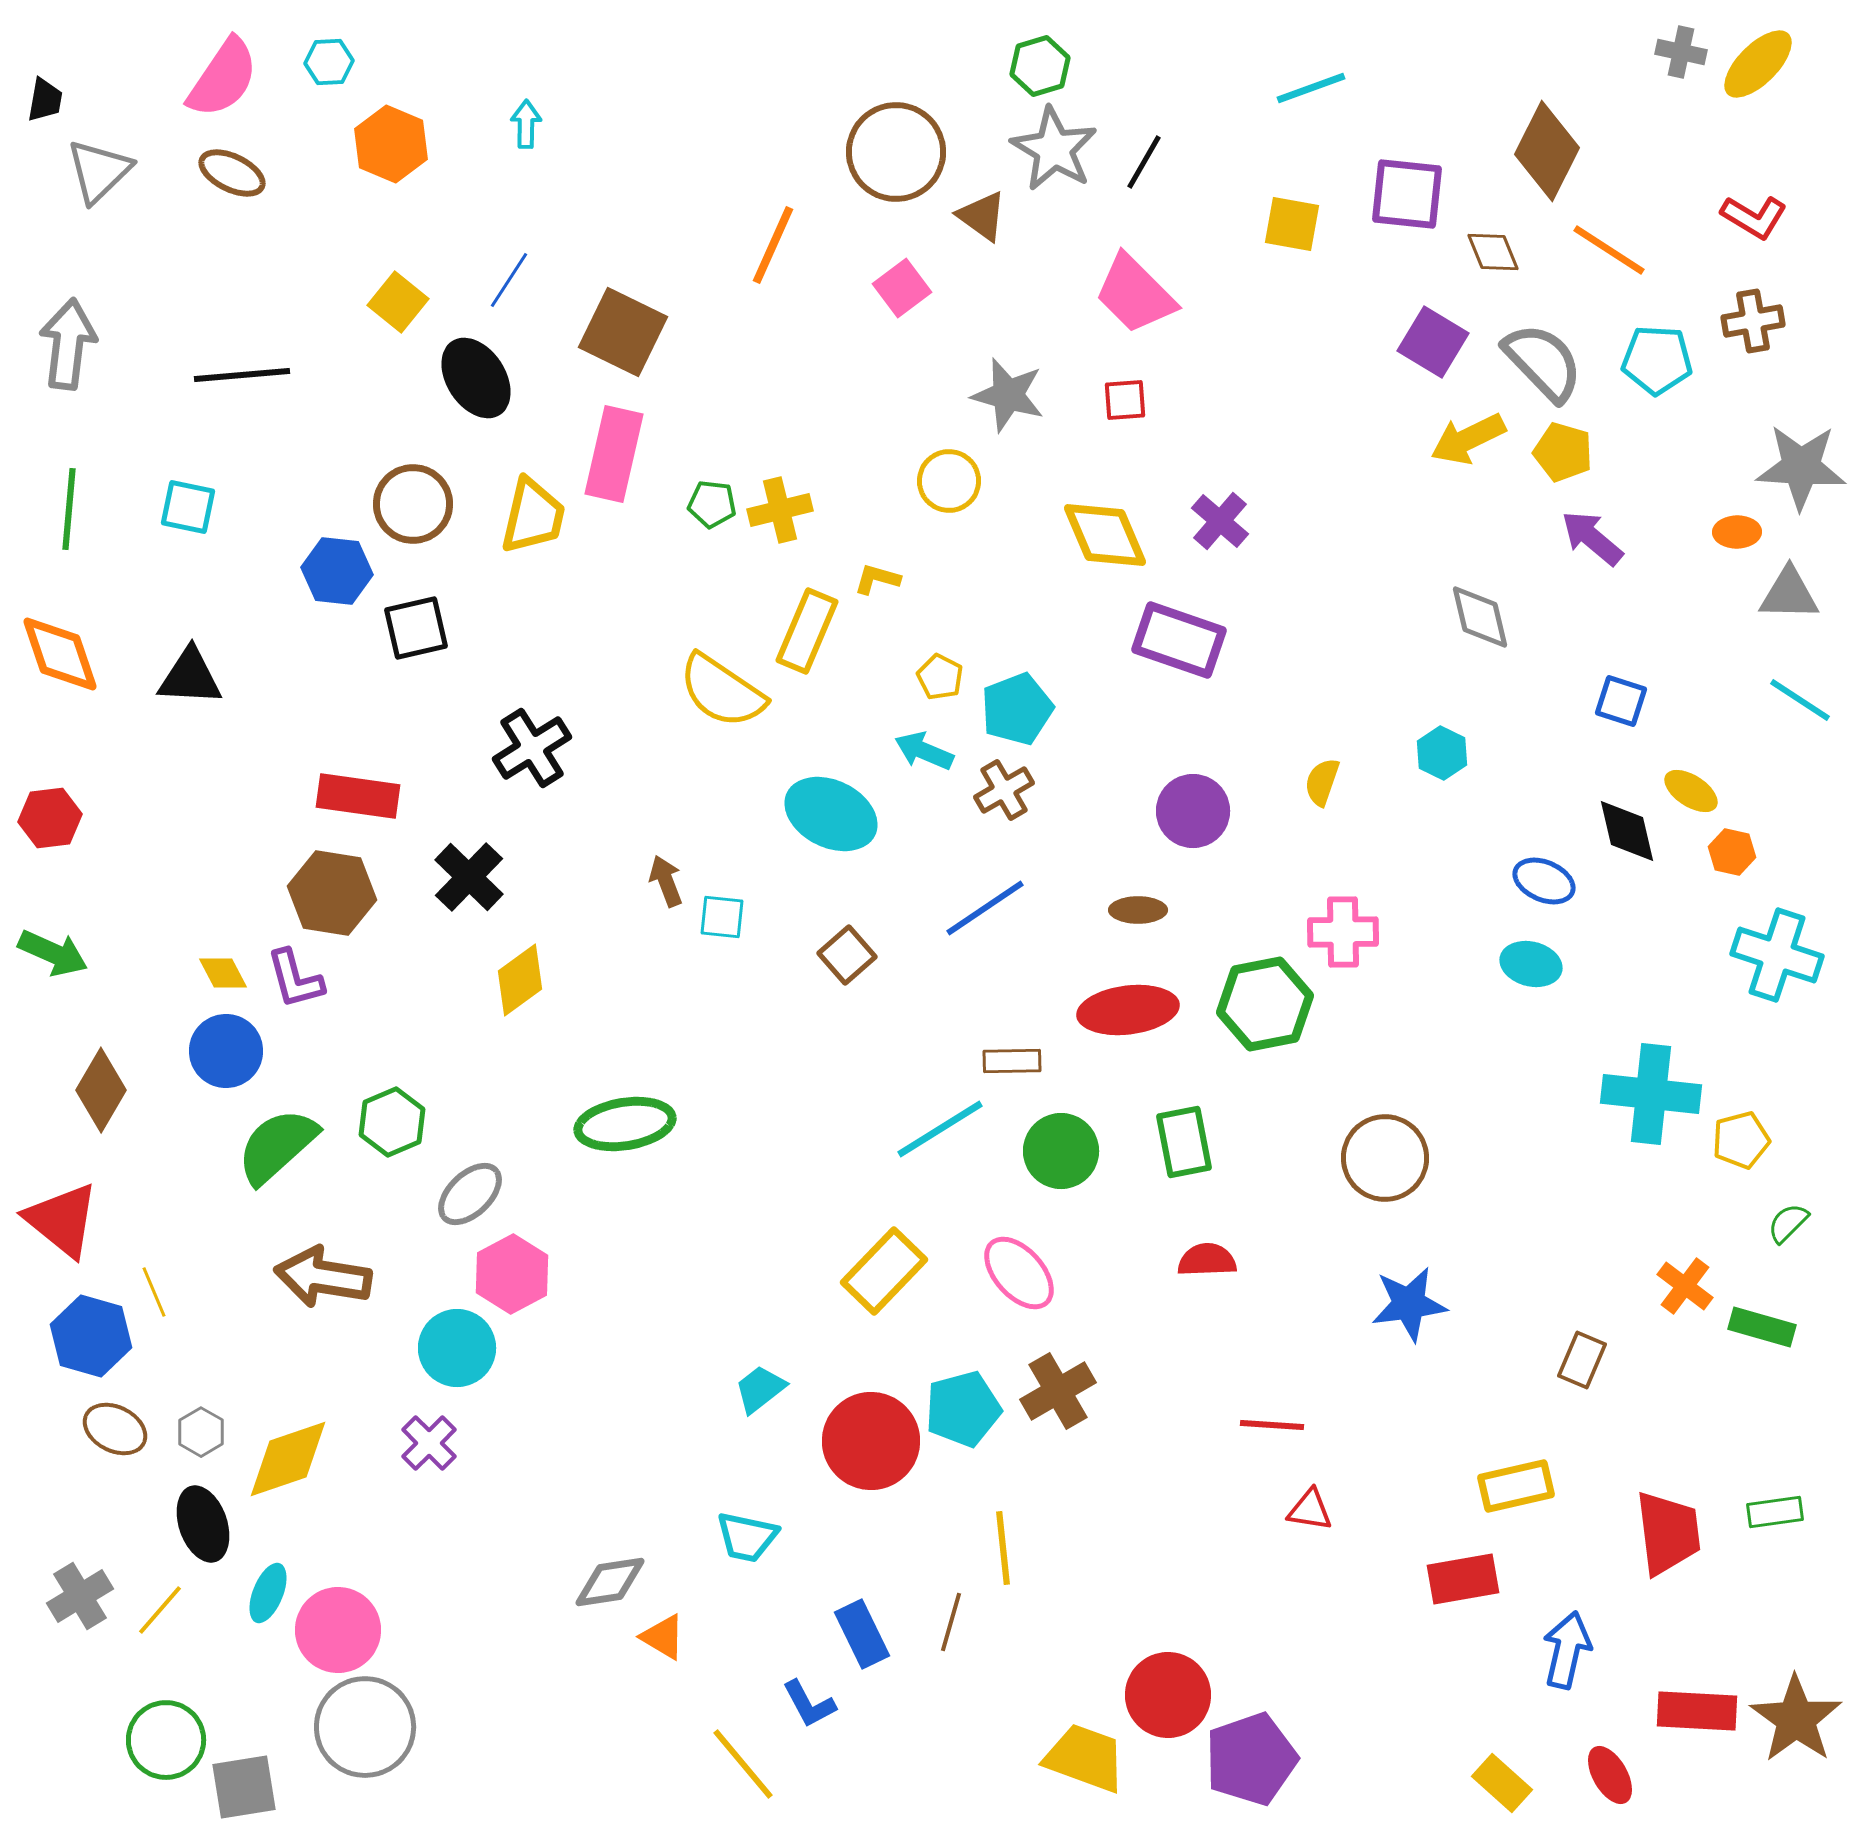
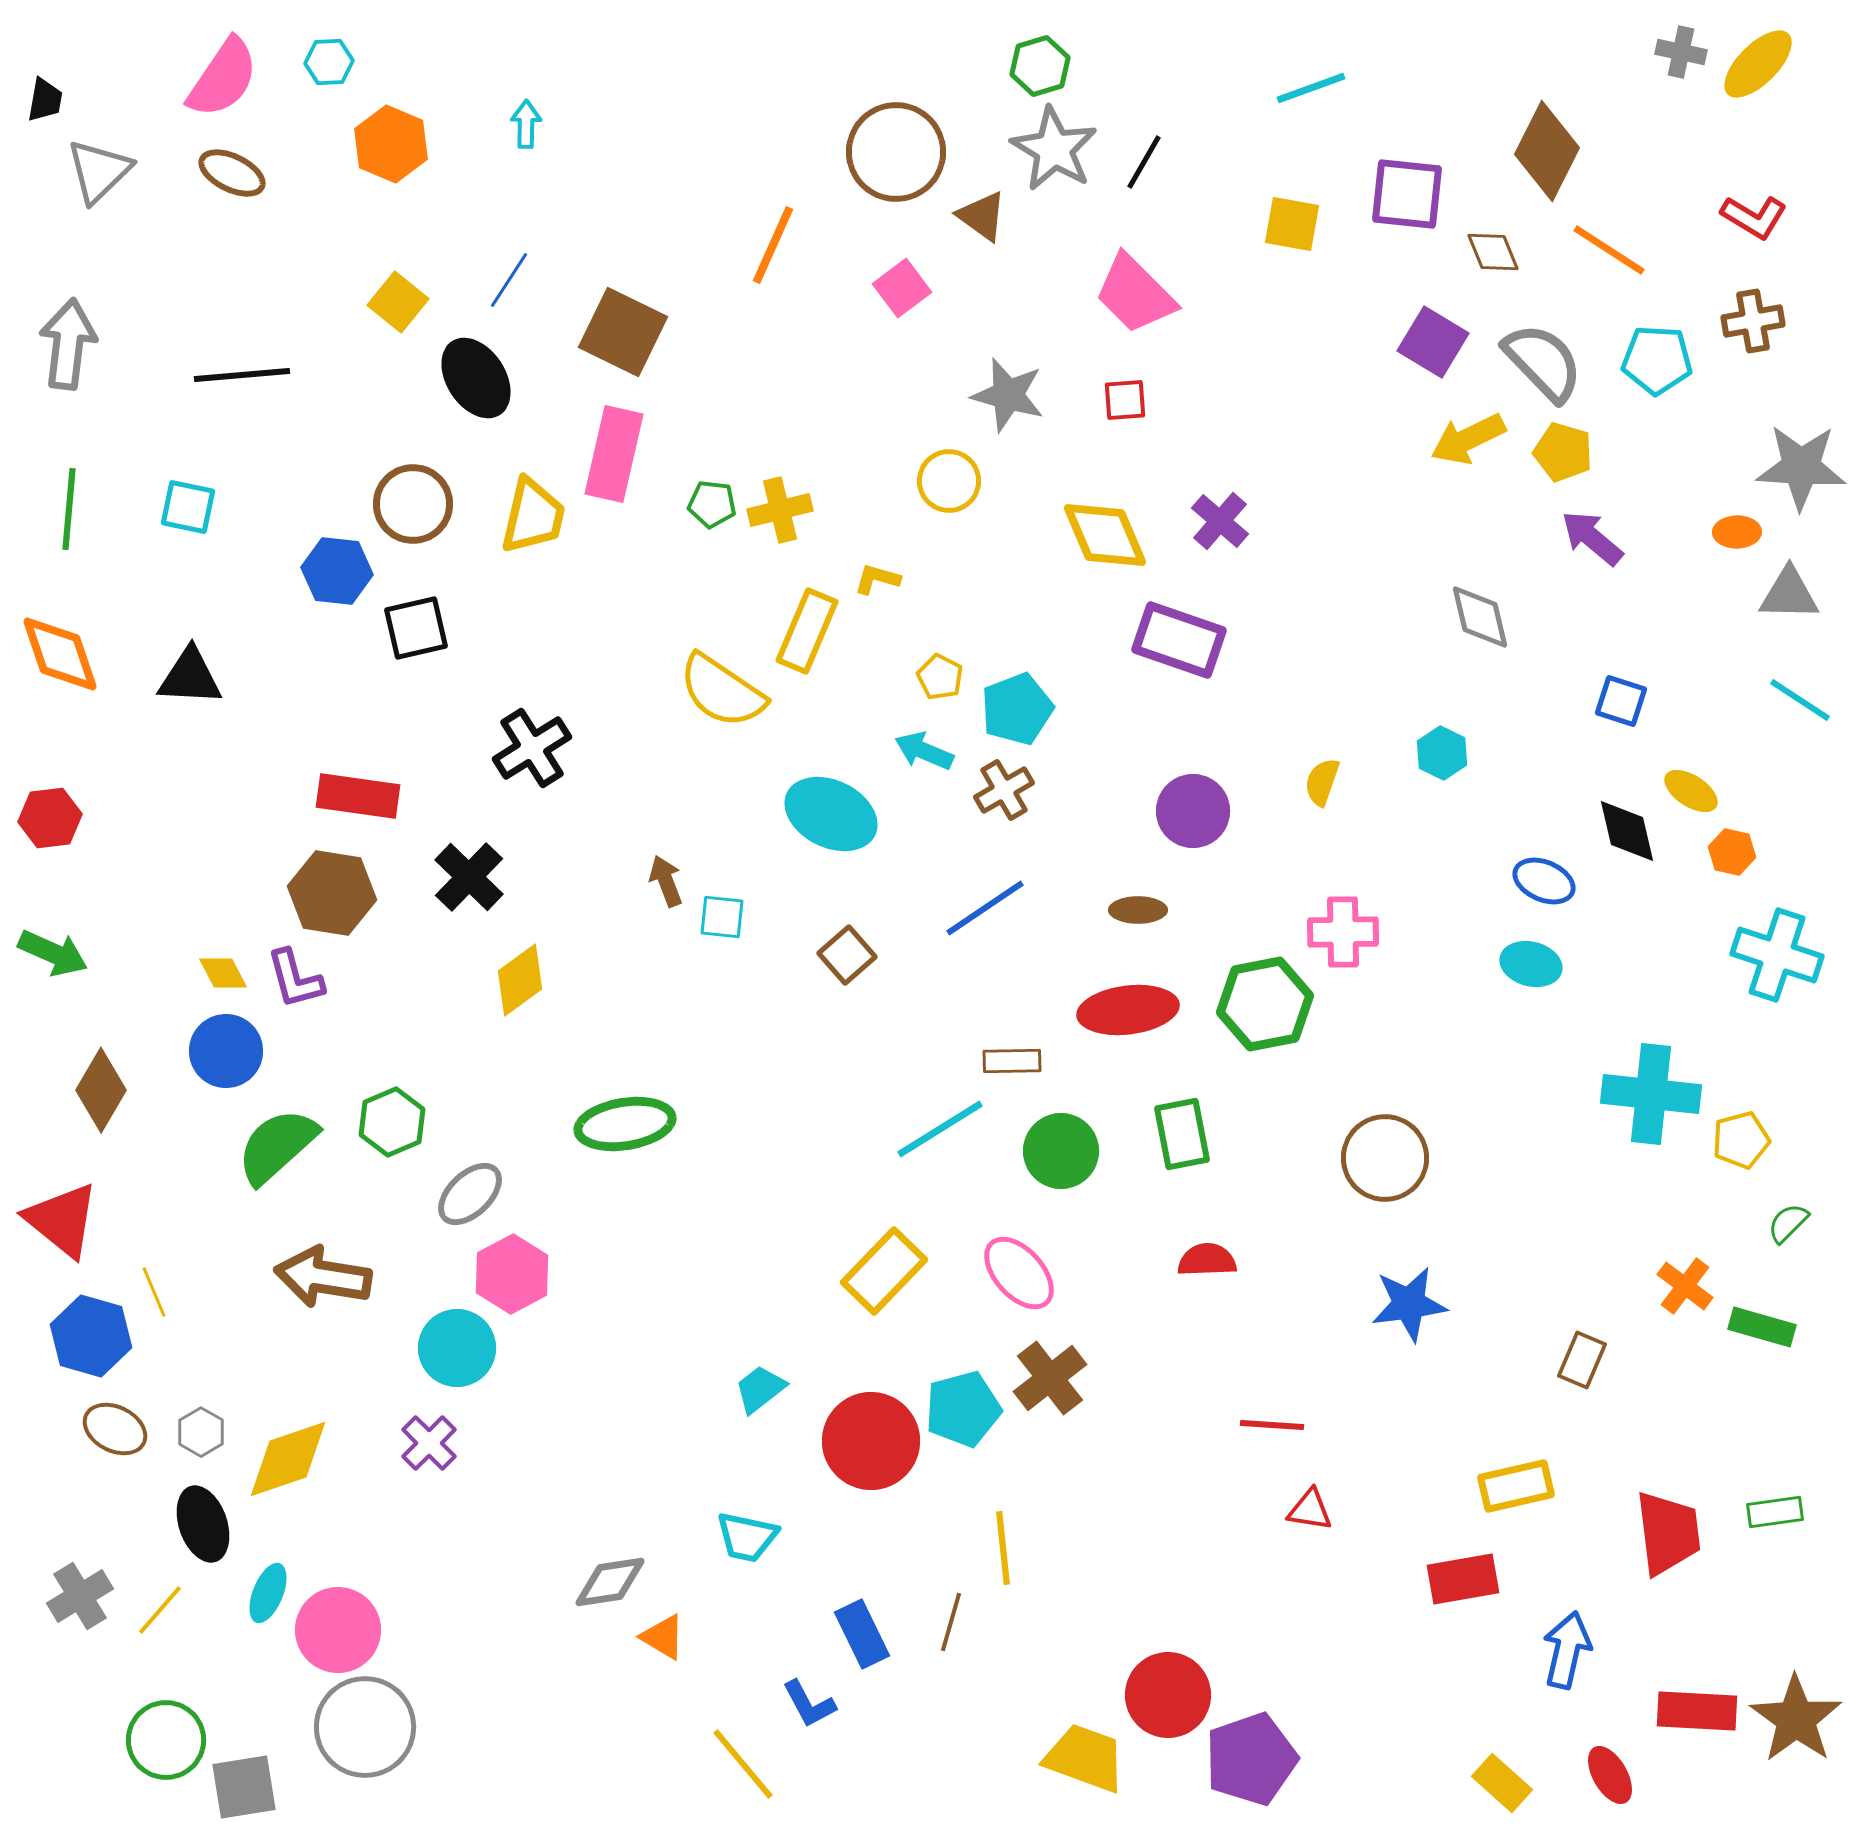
green rectangle at (1184, 1142): moved 2 px left, 8 px up
brown cross at (1058, 1391): moved 8 px left, 13 px up; rotated 8 degrees counterclockwise
